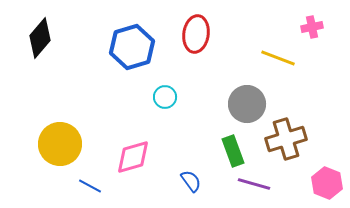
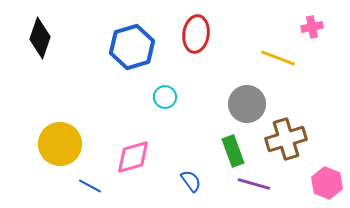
black diamond: rotated 21 degrees counterclockwise
